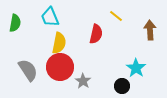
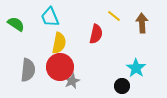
yellow line: moved 2 px left
green semicircle: moved 1 px right, 1 px down; rotated 66 degrees counterclockwise
brown arrow: moved 8 px left, 7 px up
gray semicircle: rotated 40 degrees clockwise
gray star: moved 11 px left; rotated 14 degrees clockwise
